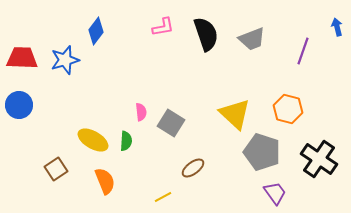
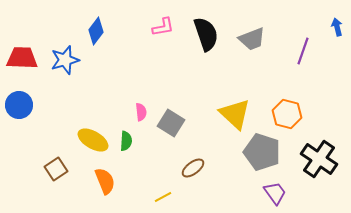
orange hexagon: moved 1 px left, 5 px down
